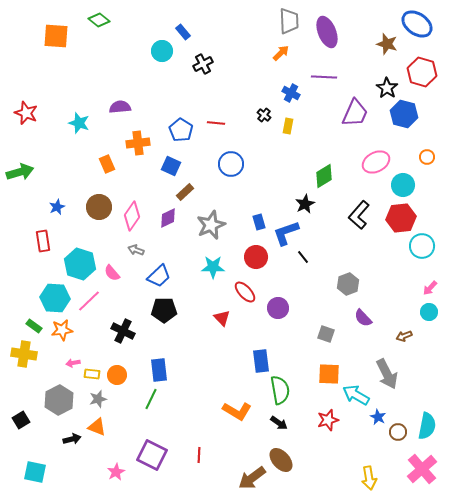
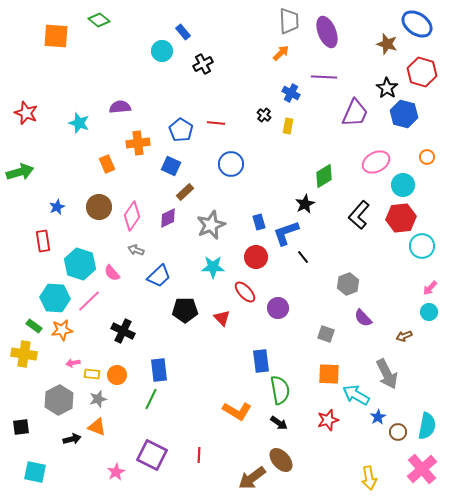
black pentagon at (164, 310): moved 21 px right
blue star at (378, 417): rotated 14 degrees clockwise
black square at (21, 420): moved 7 px down; rotated 24 degrees clockwise
